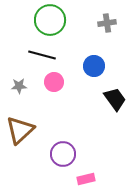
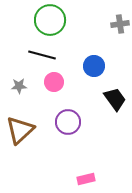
gray cross: moved 13 px right, 1 px down
purple circle: moved 5 px right, 32 px up
